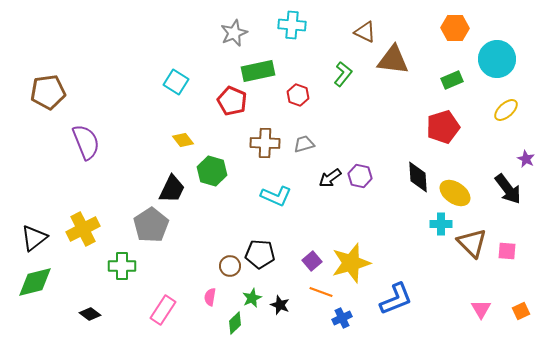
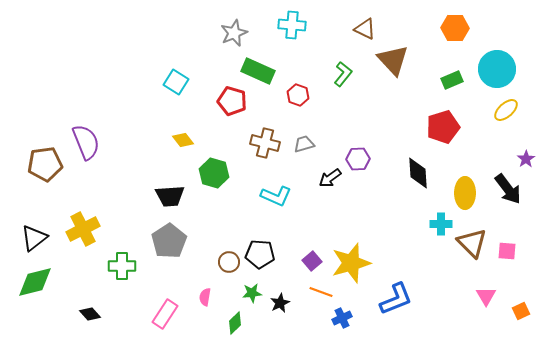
brown triangle at (365, 32): moved 3 px up
cyan circle at (497, 59): moved 10 px down
brown triangle at (393, 60): rotated 40 degrees clockwise
green rectangle at (258, 71): rotated 36 degrees clockwise
brown pentagon at (48, 92): moved 3 px left, 72 px down
red pentagon at (232, 101): rotated 8 degrees counterclockwise
brown cross at (265, 143): rotated 12 degrees clockwise
purple star at (526, 159): rotated 12 degrees clockwise
green hexagon at (212, 171): moved 2 px right, 2 px down
purple hexagon at (360, 176): moved 2 px left, 17 px up; rotated 15 degrees counterclockwise
black diamond at (418, 177): moved 4 px up
black trapezoid at (172, 189): moved 2 px left, 7 px down; rotated 60 degrees clockwise
yellow ellipse at (455, 193): moved 10 px right; rotated 56 degrees clockwise
gray pentagon at (151, 225): moved 18 px right, 16 px down
brown circle at (230, 266): moved 1 px left, 4 px up
pink semicircle at (210, 297): moved 5 px left
green star at (252, 298): moved 5 px up; rotated 18 degrees clockwise
black star at (280, 305): moved 2 px up; rotated 24 degrees clockwise
pink triangle at (481, 309): moved 5 px right, 13 px up
pink rectangle at (163, 310): moved 2 px right, 4 px down
black diamond at (90, 314): rotated 10 degrees clockwise
